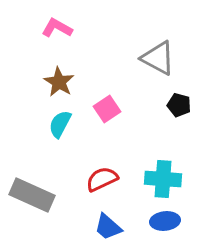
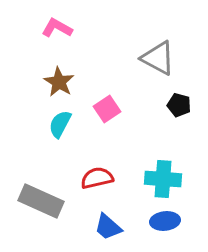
red semicircle: moved 5 px left, 1 px up; rotated 12 degrees clockwise
gray rectangle: moved 9 px right, 6 px down
